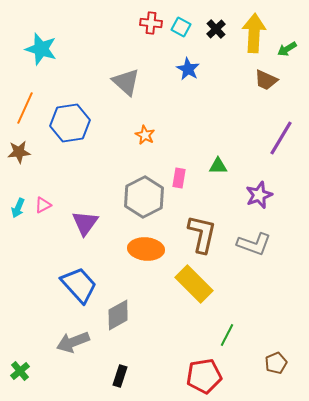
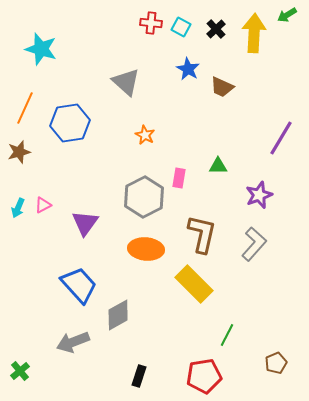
green arrow: moved 34 px up
brown trapezoid: moved 44 px left, 7 px down
brown star: rotated 10 degrees counterclockwise
gray L-shape: rotated 68 degrees counterclockwise
black rectangle: moved 19 px right
